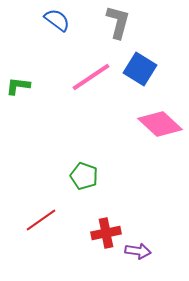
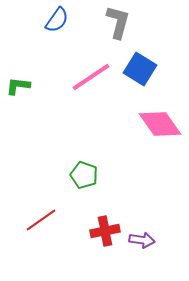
blue semicircle: rotated 88 degrees clockwise
pink diamond: rotated 12 degrees clockwise
green pentagon: moved 1 px up
red cross: moved 1 px left, 2 px up
purple arrow: moved 4 px right, 11 px up
